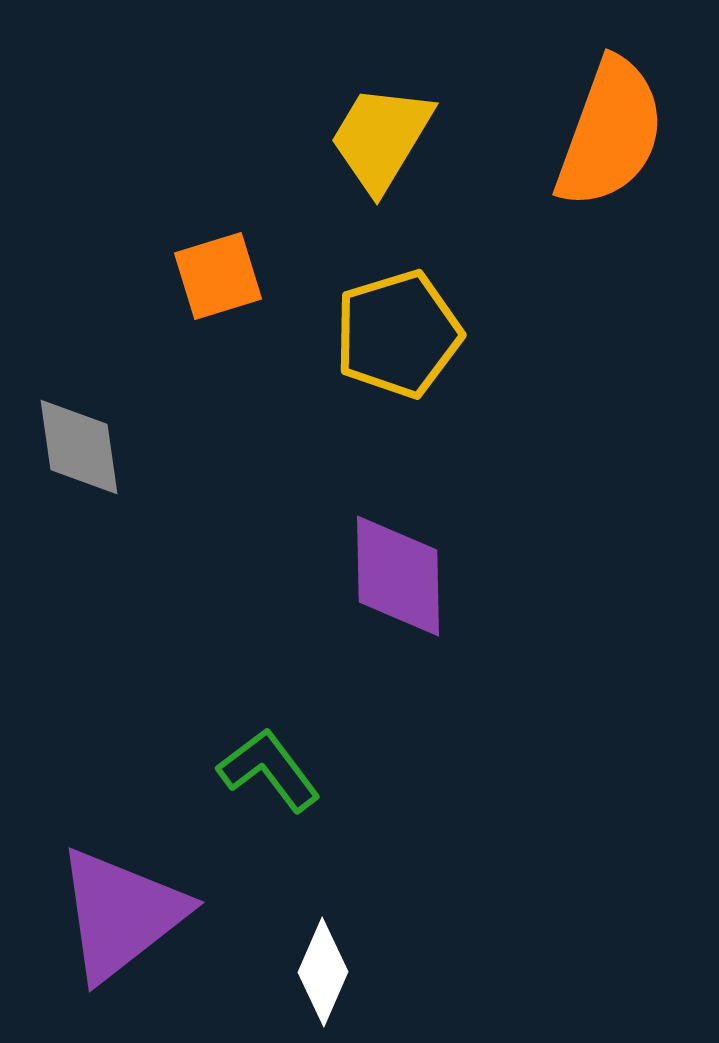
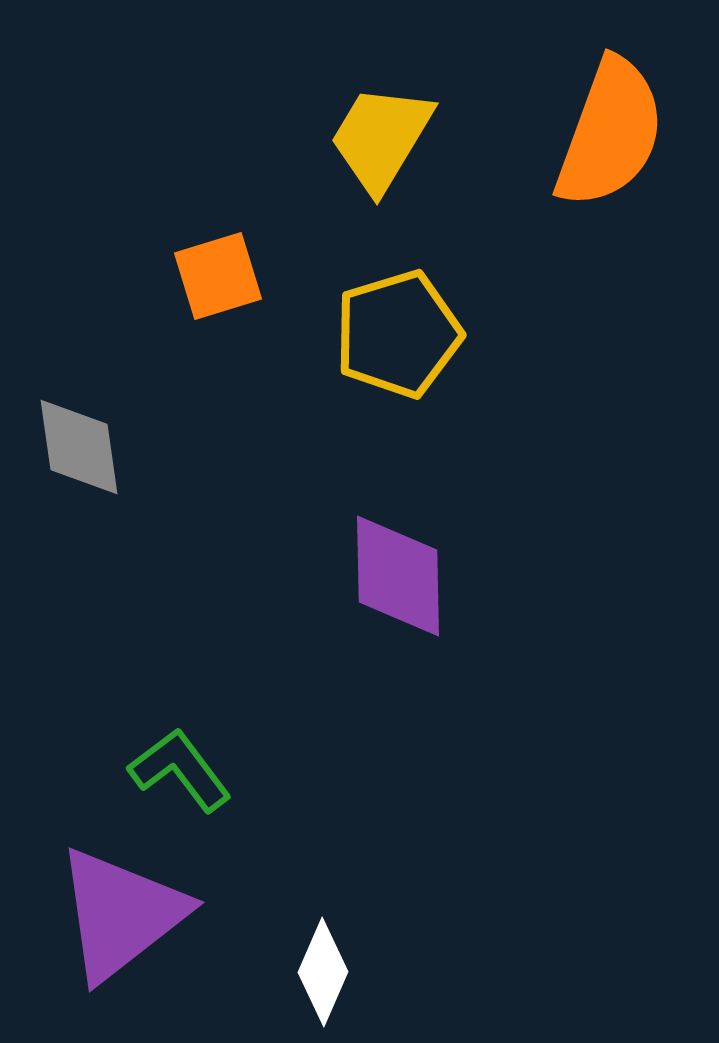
green L-shape: moved 89 px left
